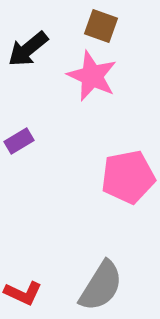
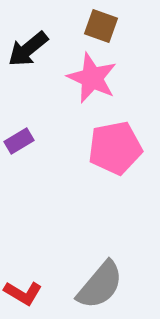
pink star: moved 2 px down
pink pentagon: moved 13 px left, 29 px up
gray semicircle: moved 1 px left, 1 px up; rotated 8 degrees clockwise
red L-shape: rotated 6 degrees clockwise
